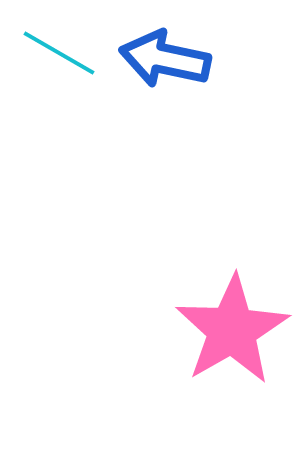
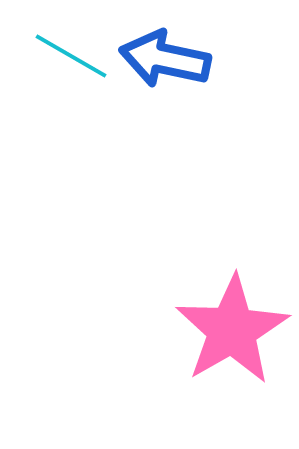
cyan line: moved 12 px right, 3 px down
